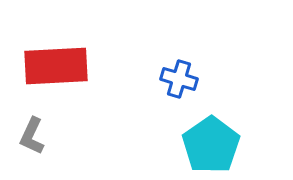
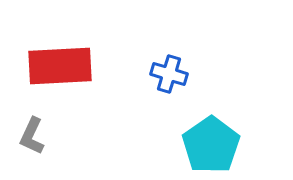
red rectangle: moved 4 px right
blue cross: moved 10 px left, 5 px up
